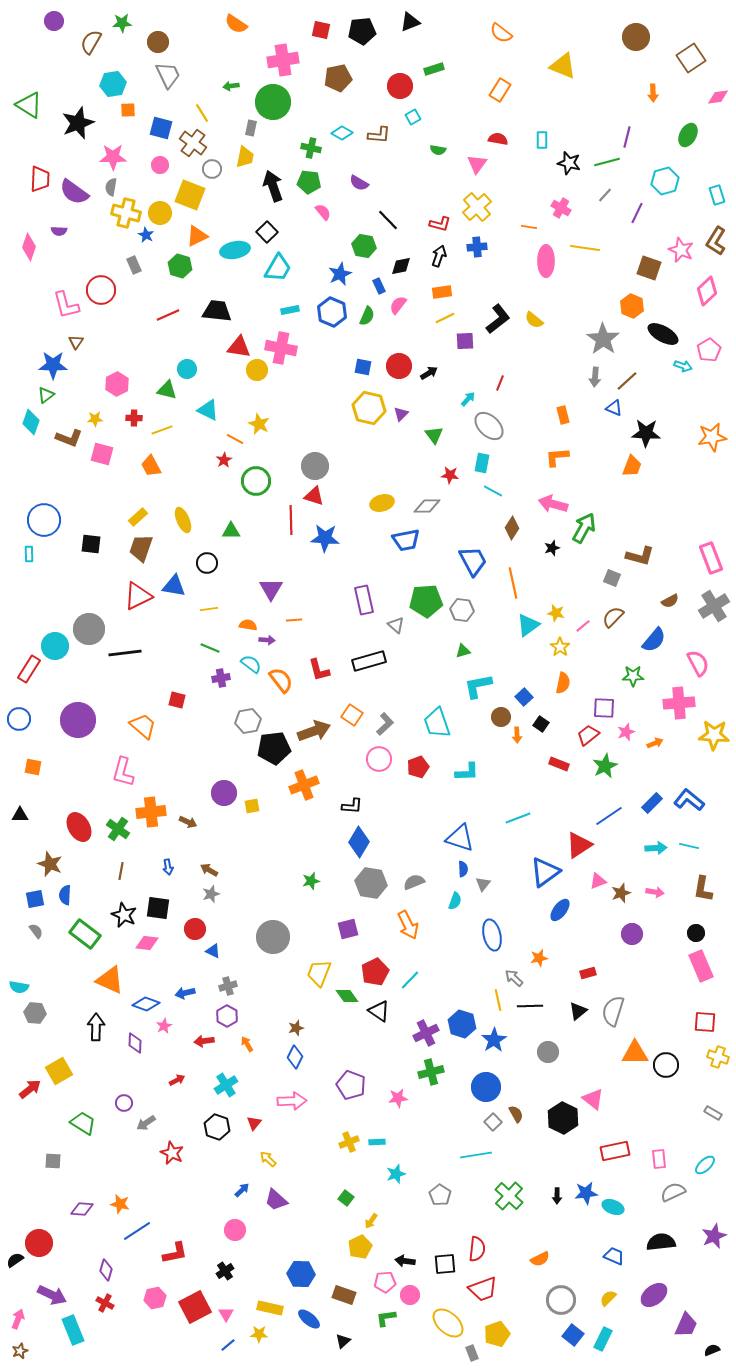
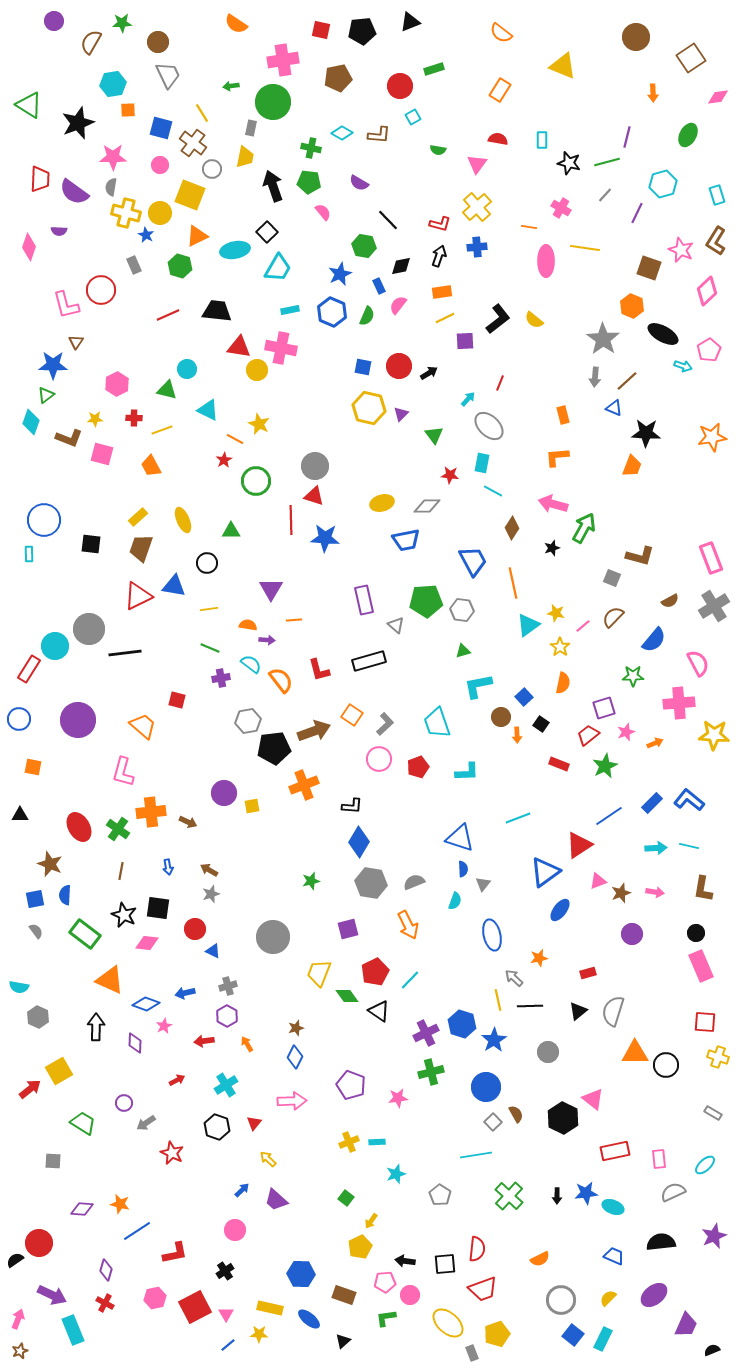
cyan hexagon at (665, 181): moved 2 px left, 3 px down
purple square at (604, 708): rotated 20 degrees counterclockwise
gray hexagon at (35, 1013): moved 3 px right, 4 px down; rotated 20 degrees clockwise
